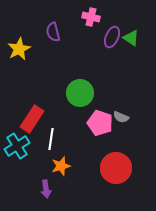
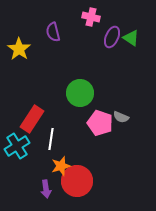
yellow star: rotated 10 degrees counterclockwise
red circle: moved 39 px left, 13 px down
